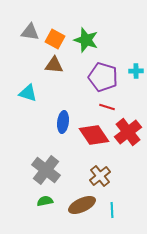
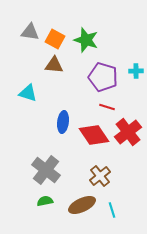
cyan line: rotated 14 degrees counterclockwise
